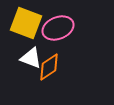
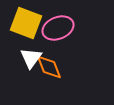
white triangle: rotated 45 degrees clockwise
orange diamond: rotated 76 degrees counterclockwise
